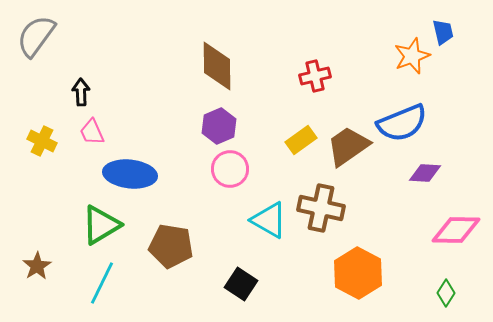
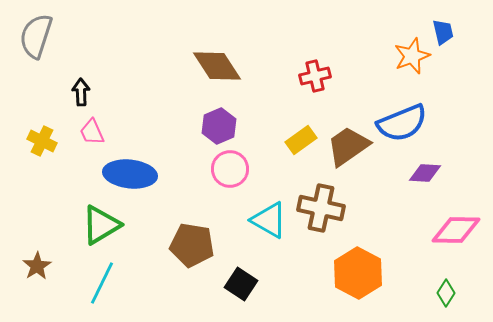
gray semicircle: rotated 18 degrees counterclockwise
brown diamond: rotated 33 degrees counterclockwise
brown pentagon: moved 21 px right, 1 px up
